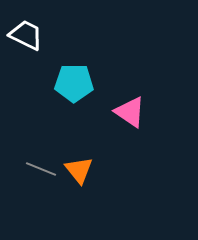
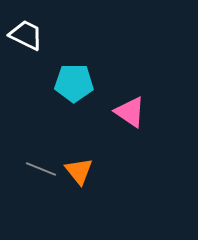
orange triangle: moved 1 px down
